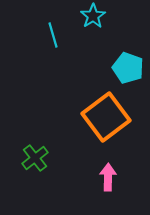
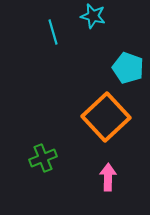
cyan star: rotated 25 degrees counterclockwise
cyan line: moved 3 px up
orange square: rotated 6 degrees counterclockwise
green cross: moved 8 px right; rotated 16 degrees clockwise
